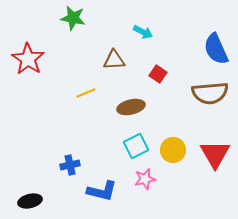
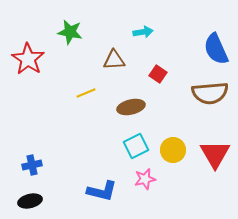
green star: moved 3 px left, 14 px down
cyan arrow: rotated 36 degrees counterclockwise
blue cross: moved 38 px left
